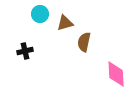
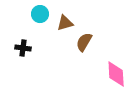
brown semicircle: rotated 18 degrees clockwise
black cross: moved 2 px left, 3 px up; rotated 21 degrees clockwise
